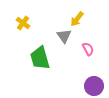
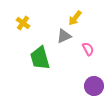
yellow arrow: moved 2 px left, 1 px up
gray triangle: rotated 42 degrees clockwise
